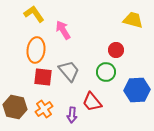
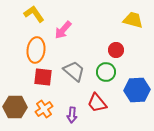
pink arrow: rotated 108 degrees counterclockwise
gray trapezoid: moved 5 px right; rotated 10 degrees counterclockwise
red trapezoid: moved 5 px right, 1 px down
brown hexagon: rotated 10 degrees counterclockwise
